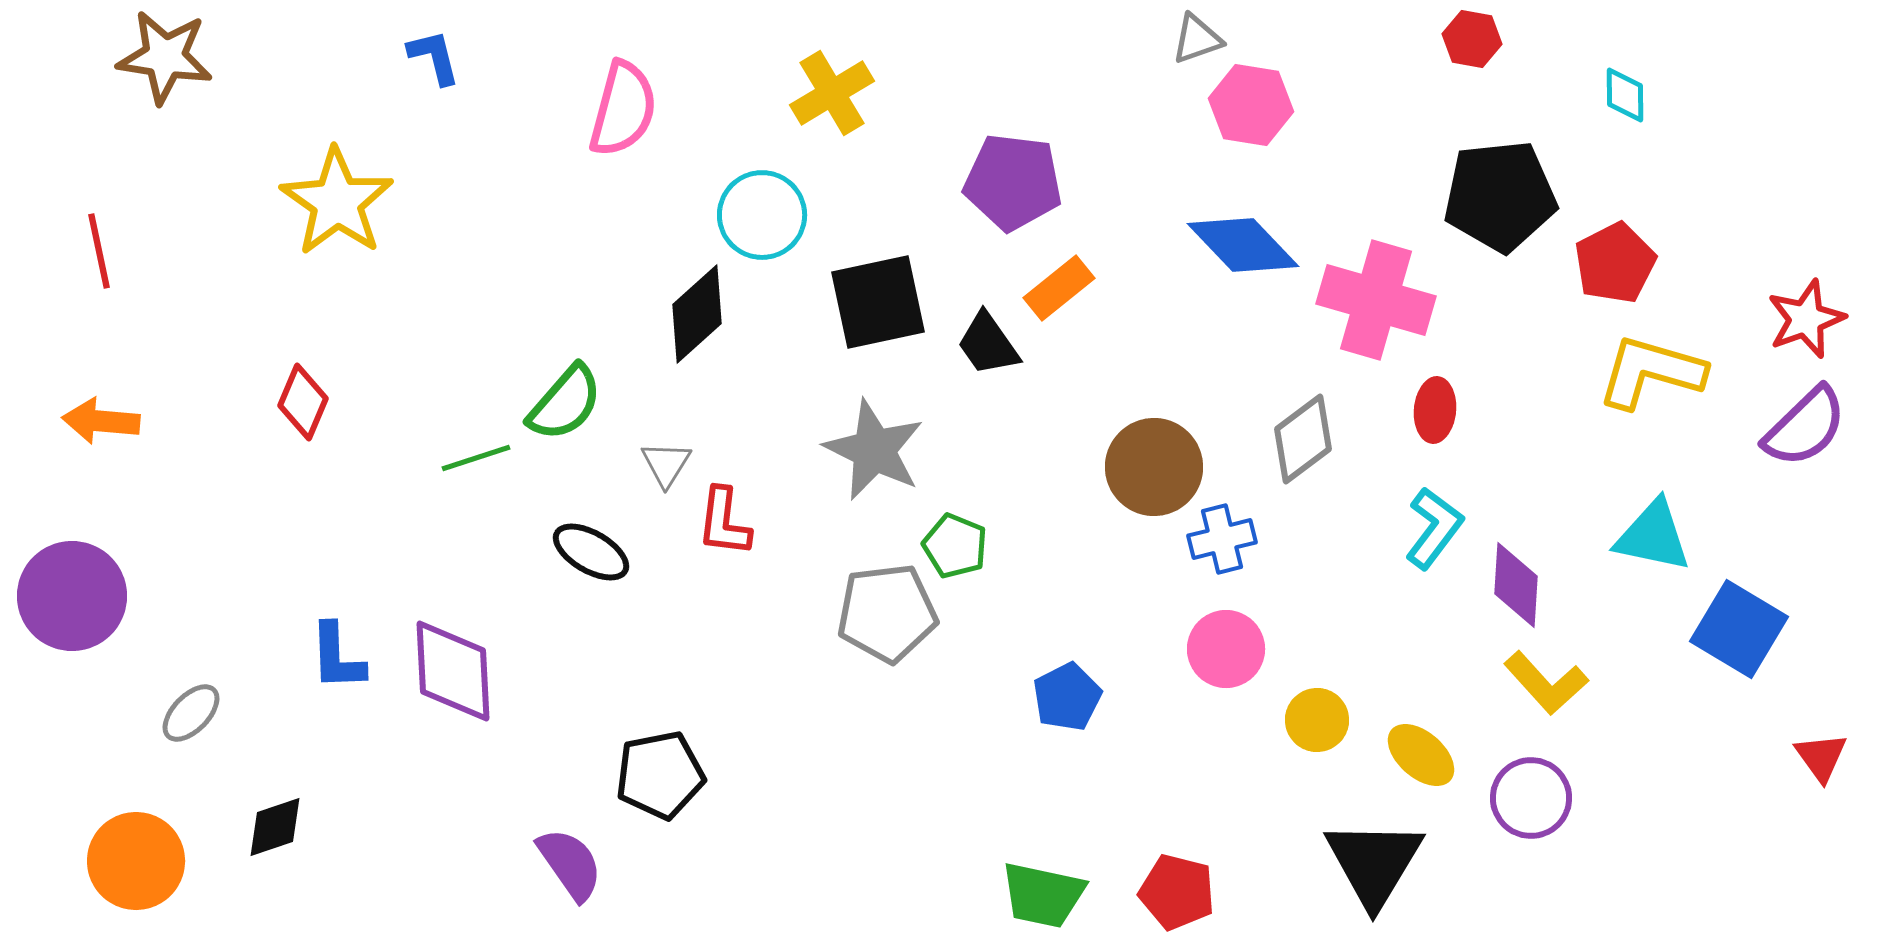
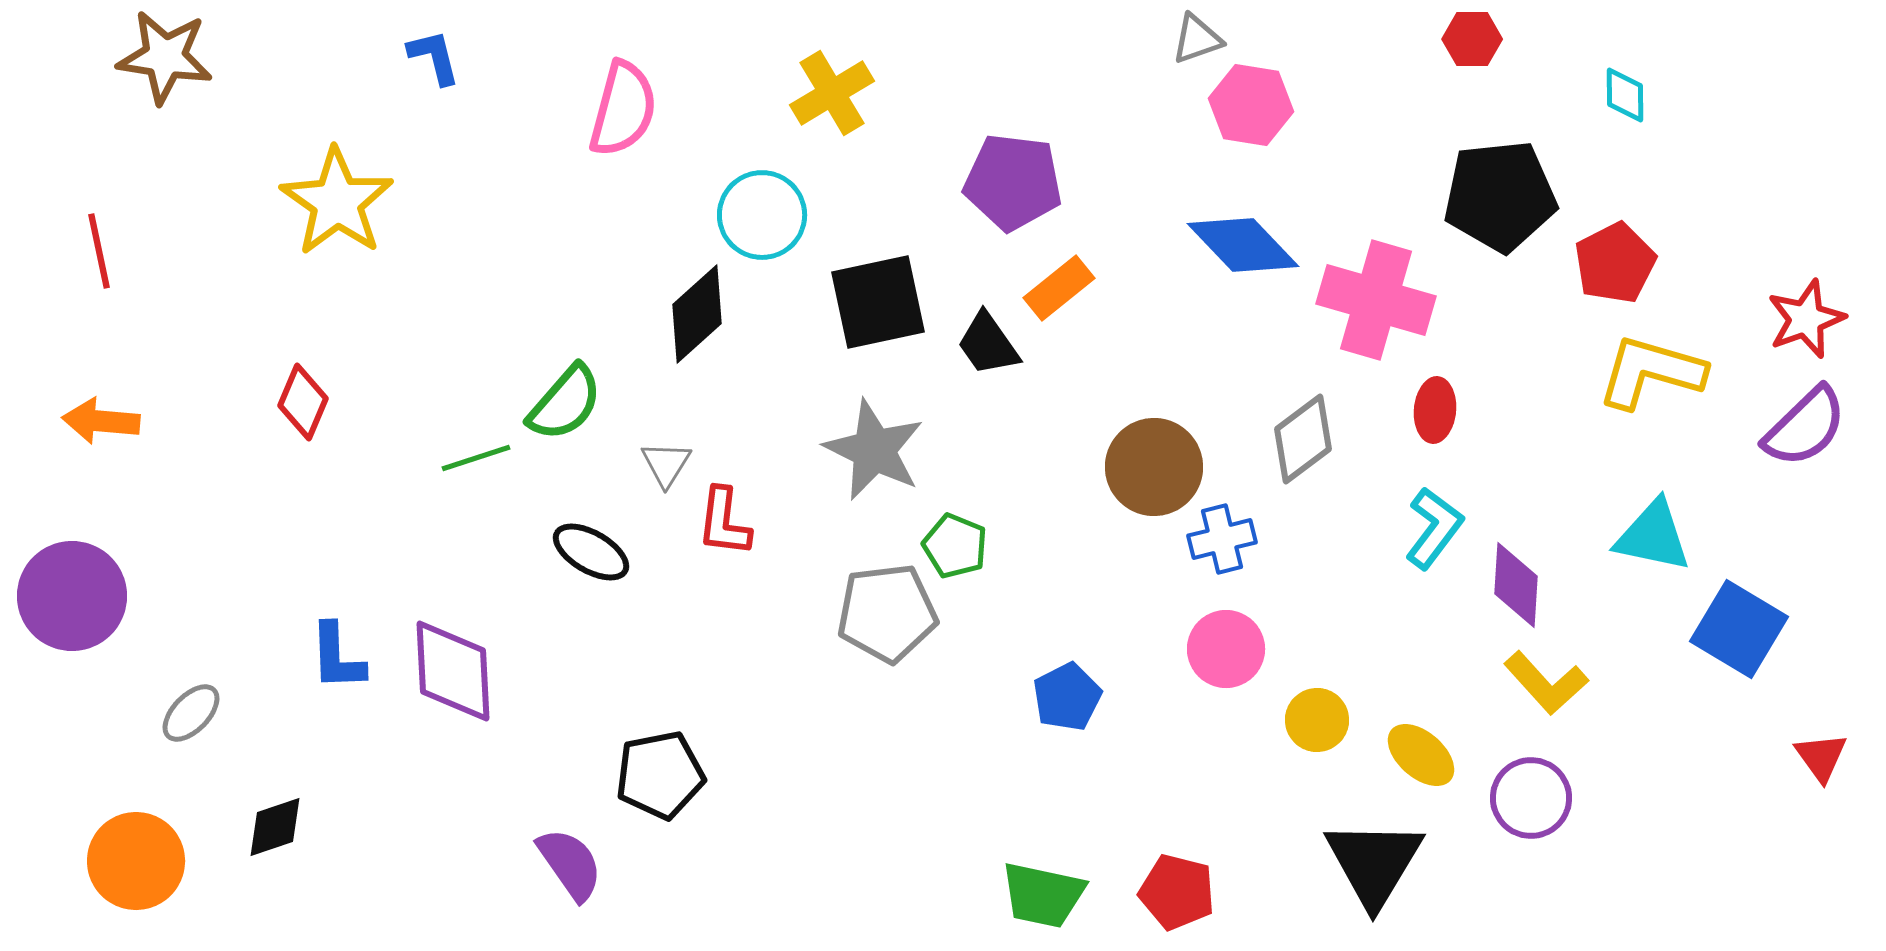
red hexagon at (1472, 39): rotated 10 degrees counterclockwise
